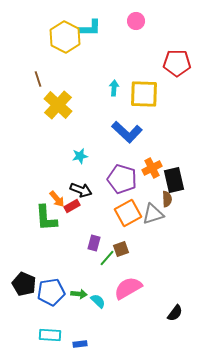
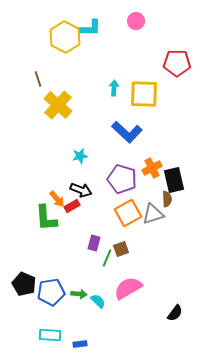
green line: rotated 18 degrees counterclockwise
